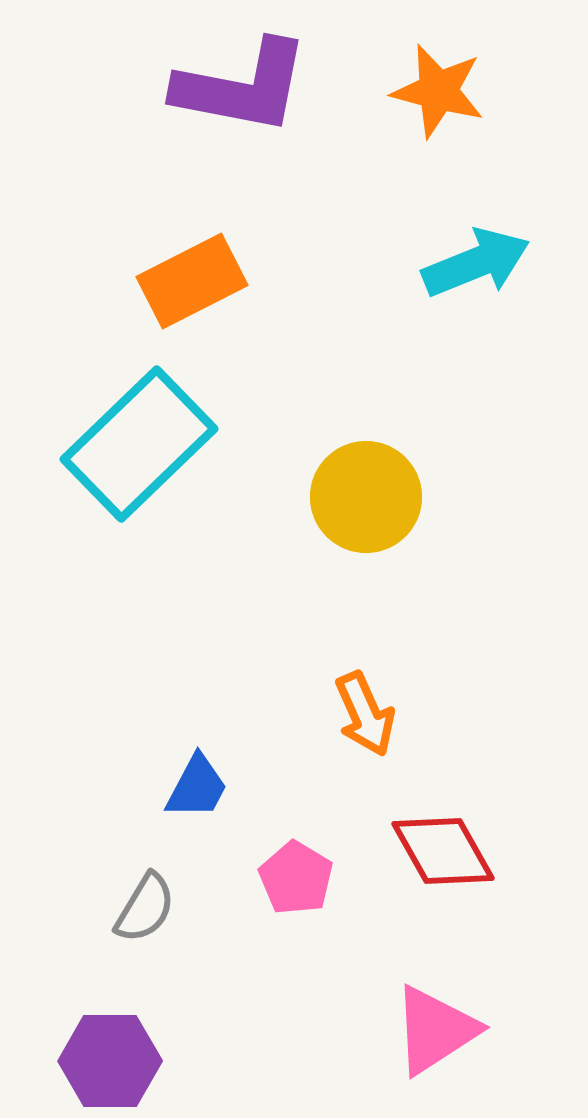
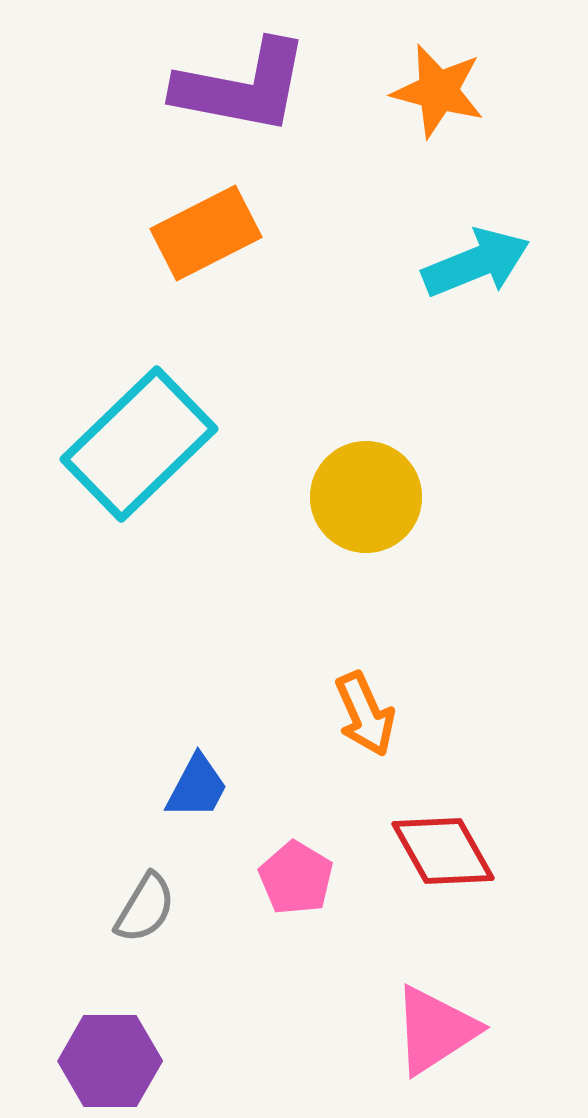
orange rectangle: moved 14 px right, 48 px up
